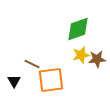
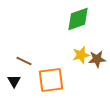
green diamond: moved 10 px up
brown line: moved 8 px left, 3 px up
